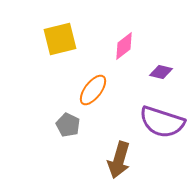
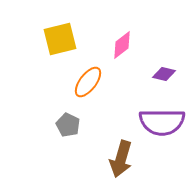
pink diamond: moved 2 px left, 1 px up
purple diamond: moved 3 px right, 2 px down
orange ellipse: moved 5 px left, 8 px up
purple semicircle: rotated 18 degrees counterclockwise
brown arrow: moved 2 px right, 1 px up
